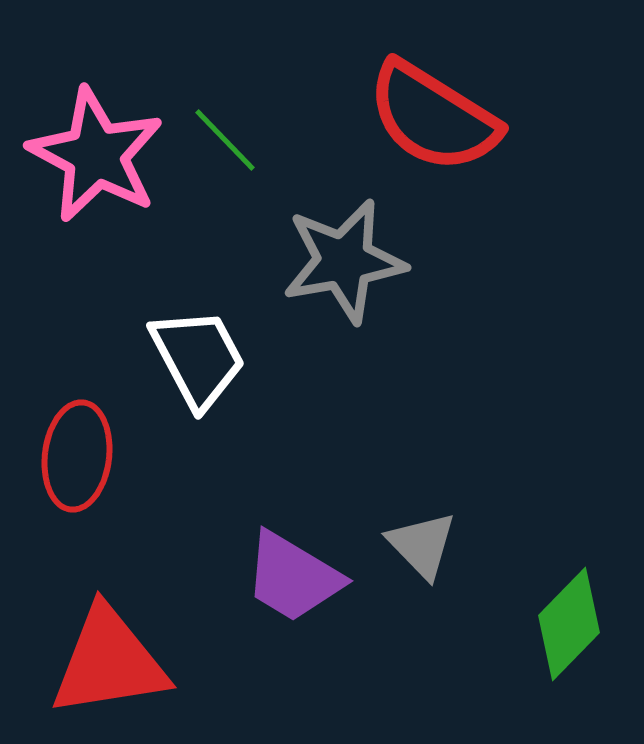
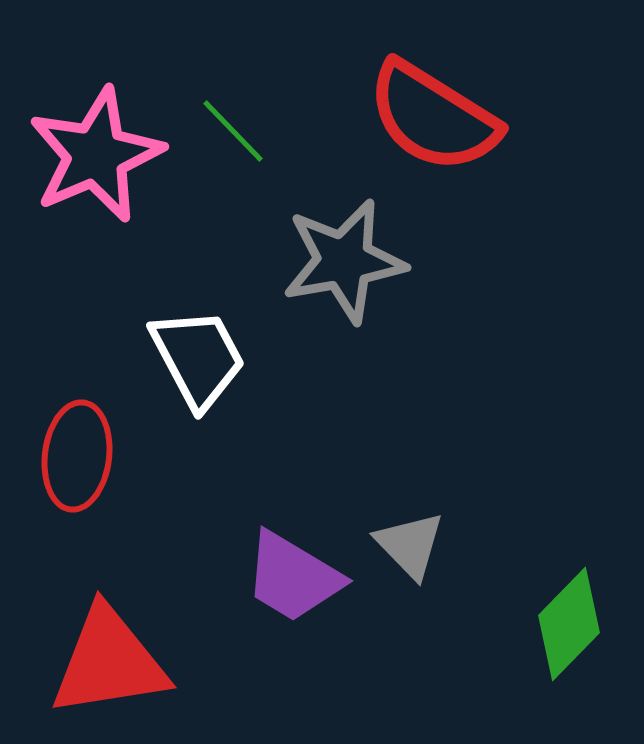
green line: moved 8 px right, 9 px up
pink star: rotated 21 degrees clockwise
gray triangle: moved 12 px left
